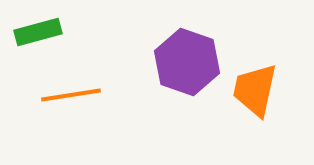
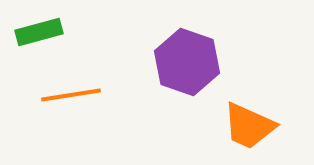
green rectangle: moved 1 px right
orange trapezoid: moved 6 px left, 36 px down; rotated 78 degrees counterclockwise
